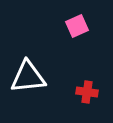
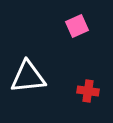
red cross: moved 1 px right, 1 px up
